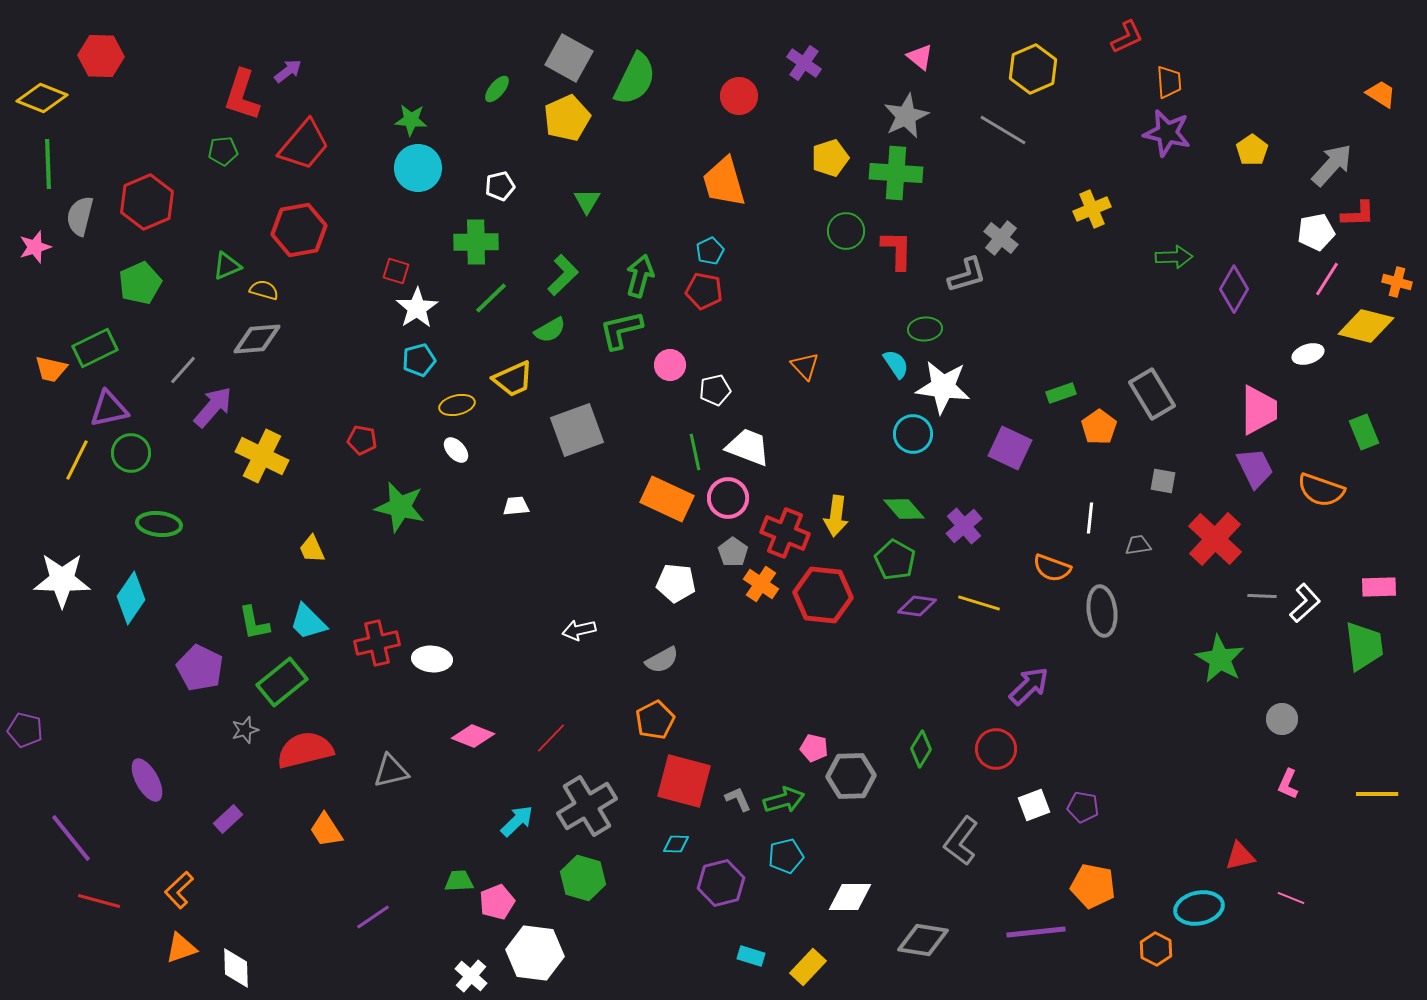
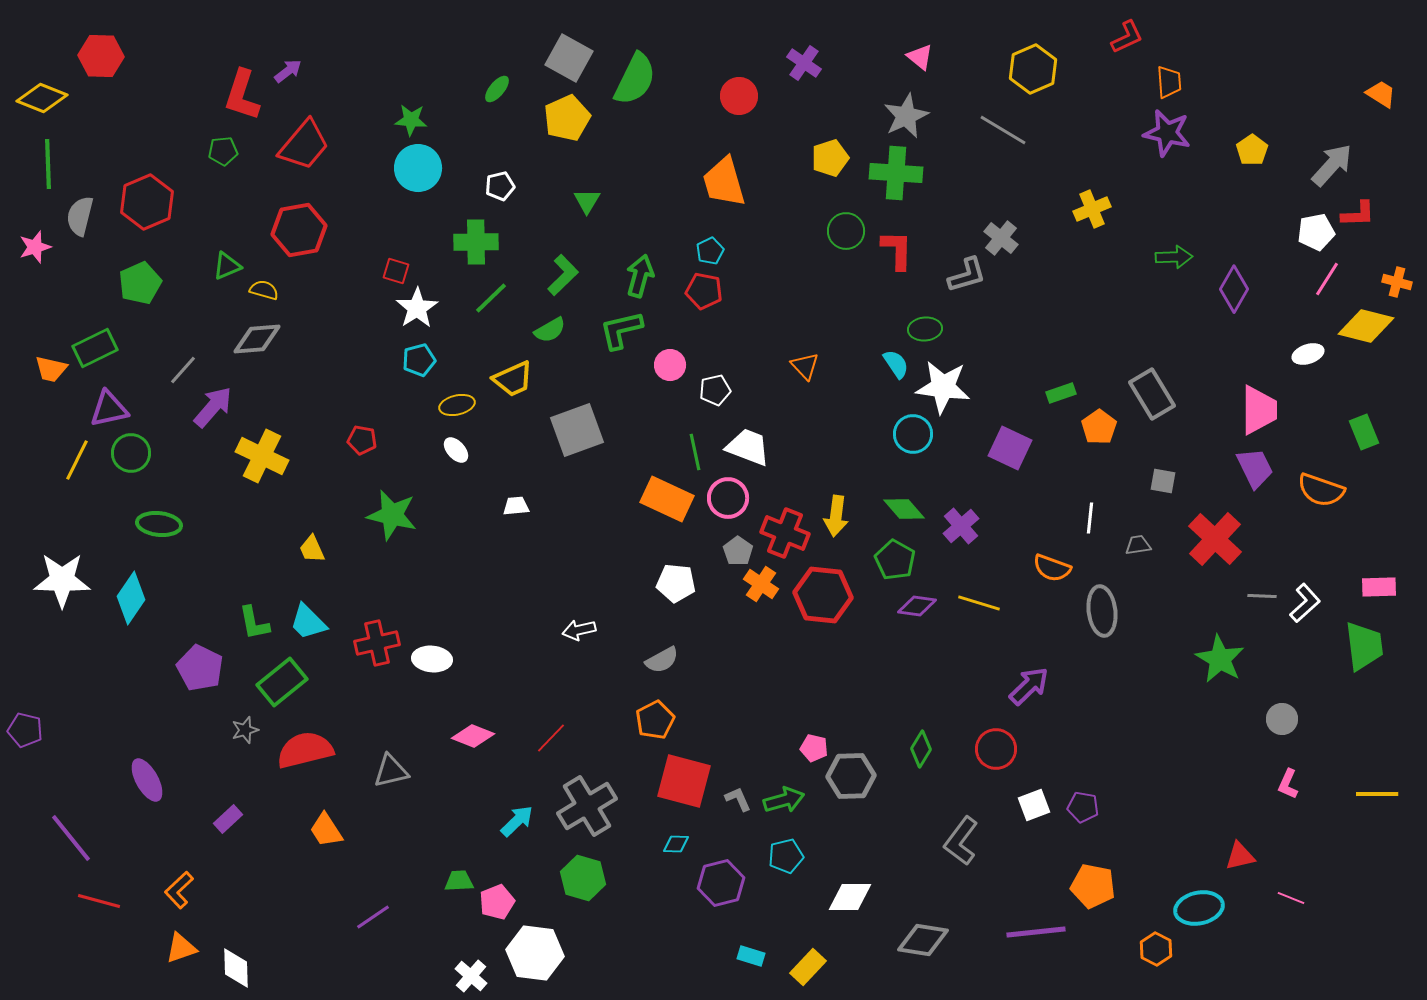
green star at (400, 507): moved 8 px left, 8 px down
purple cross at (964, 526): moved 3 px left
gray pentagon at (733, 552): moved 5 px right, 1 px up
